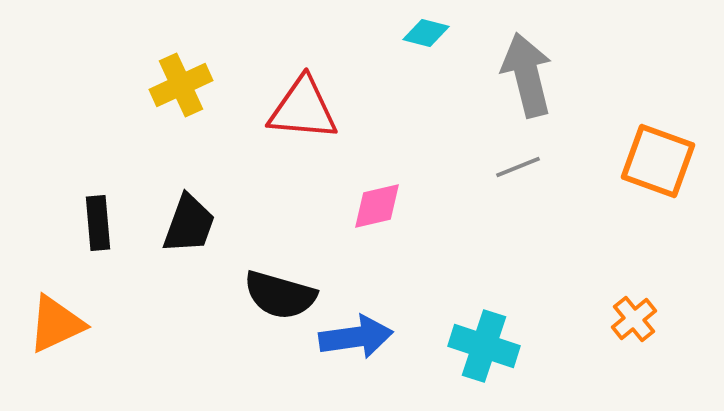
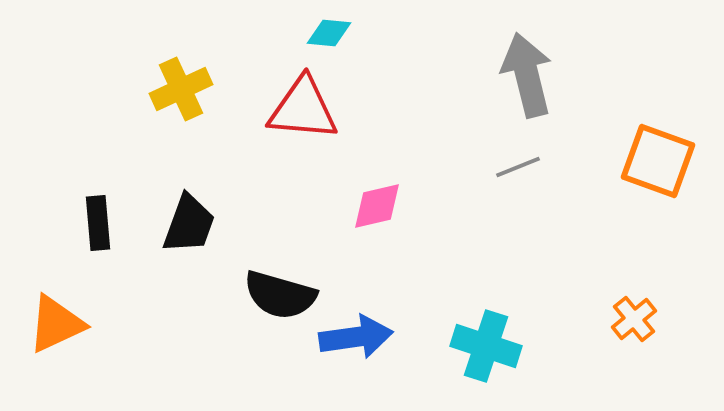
cyan diamond: moved 97 px left; rotated 9 degrees counterclockwise
yellow cross: moved 4 px down
cyan cross: moved 2 px right
